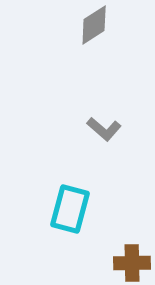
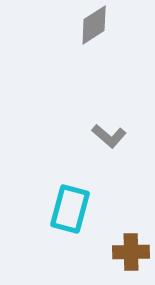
gray L-shape: moved 5 px right, 7 px down
brown cross: moved 1 px left, 11 px up
